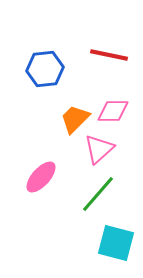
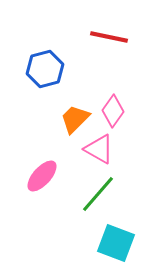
red line: moved 18 px up
blue hexagon: rotated 9 degrees counterclockwise
pink diamond: rotated 56 degrees counterclockwise
pink triangle: rotated 48 degrees counterclockwise
pink ellipse: moved 1 px right, 1 px up
cyan square: rotated 6 degrees clockwise
